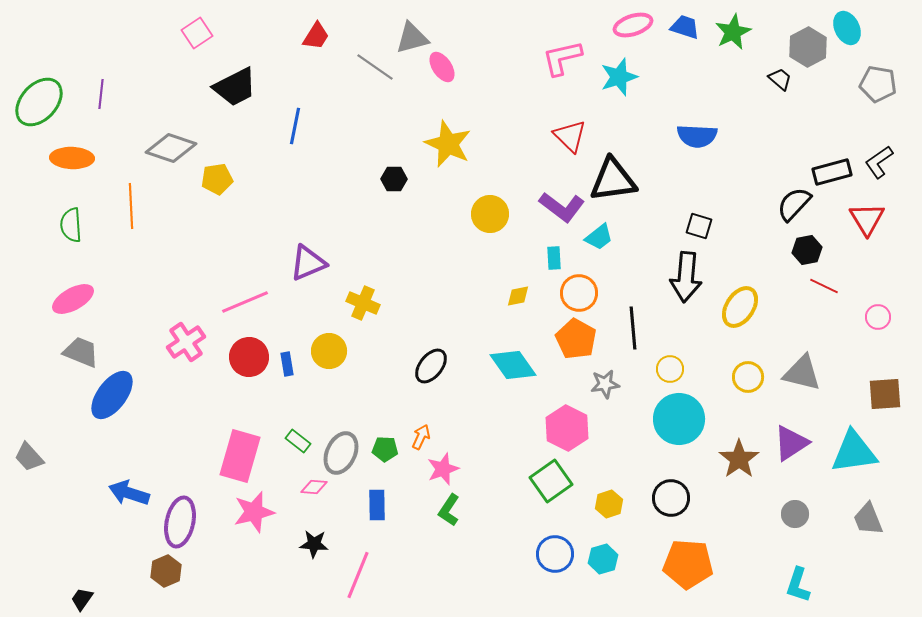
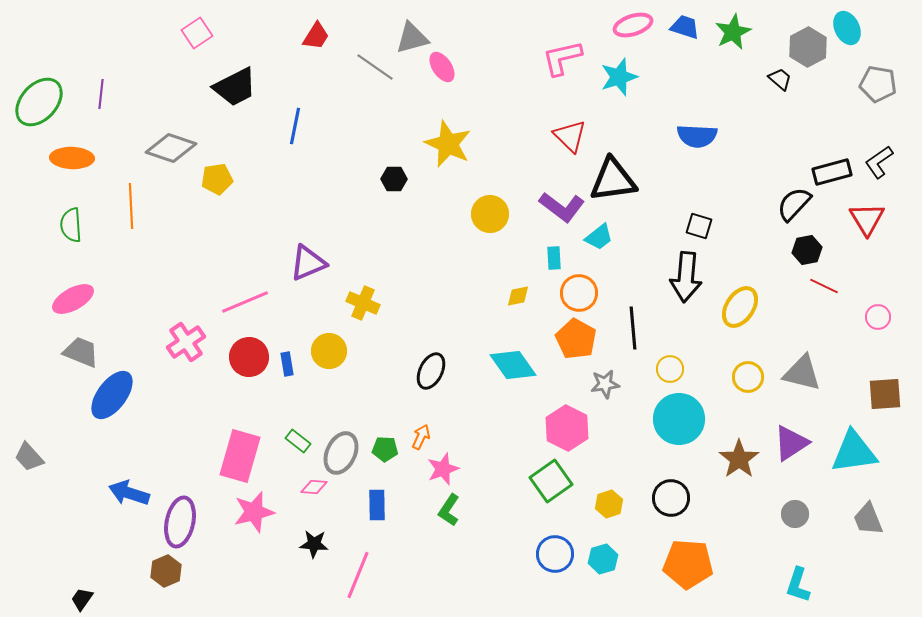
black ellipse at (431, 366): moved 5 px down; rotated 12 degrees counterclockwise
